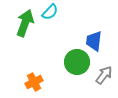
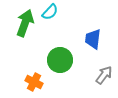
blue trapezoid: moved 1 px left, 2 px up
green circle: moved 17 px left, 2 px up
orange cross: rotated 36 degrees counterclockwise
